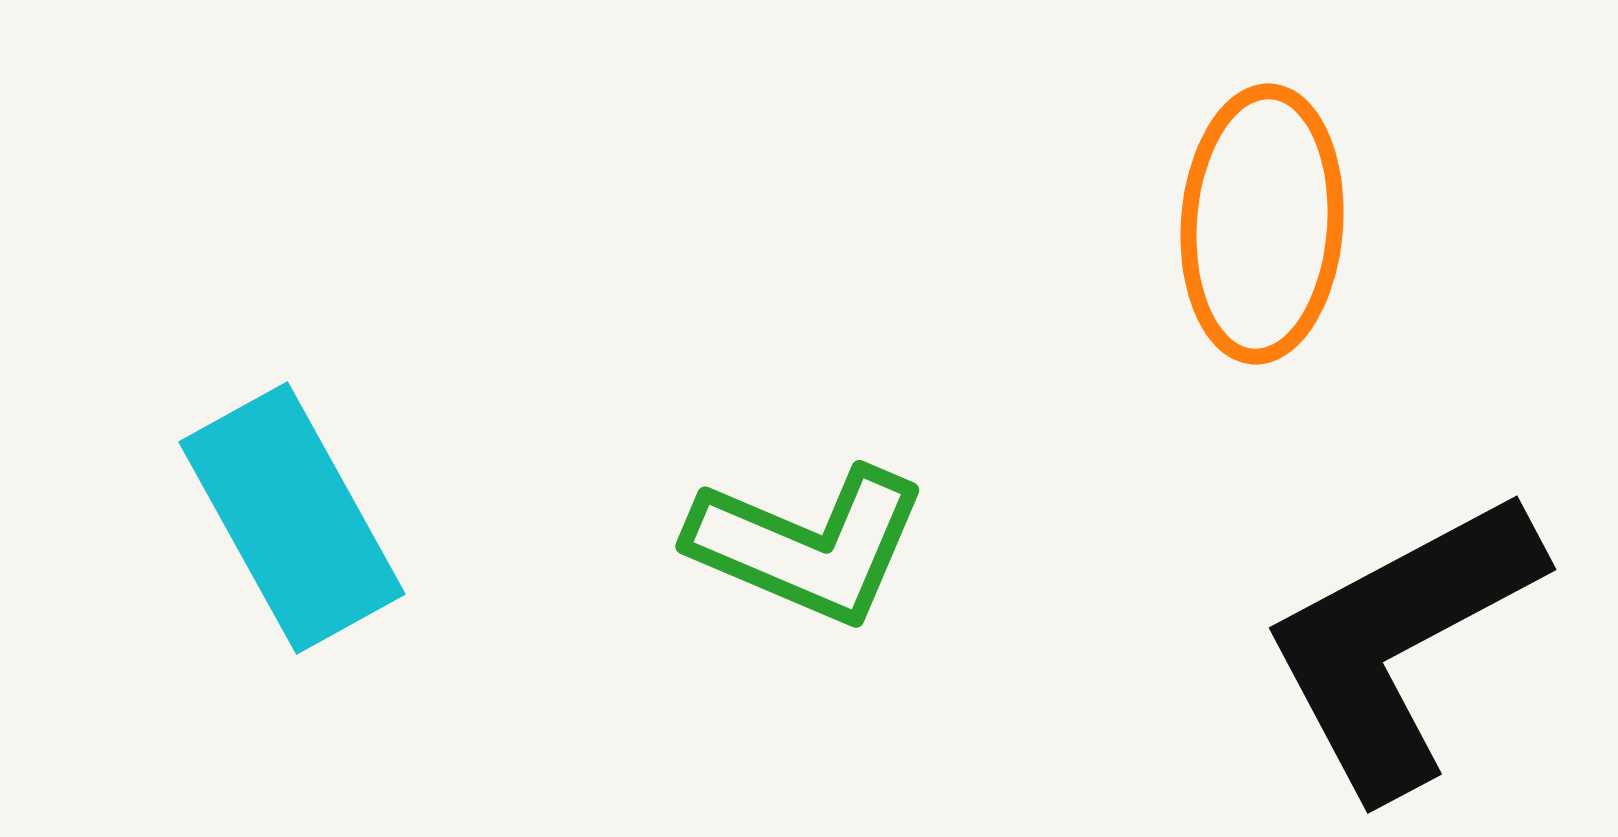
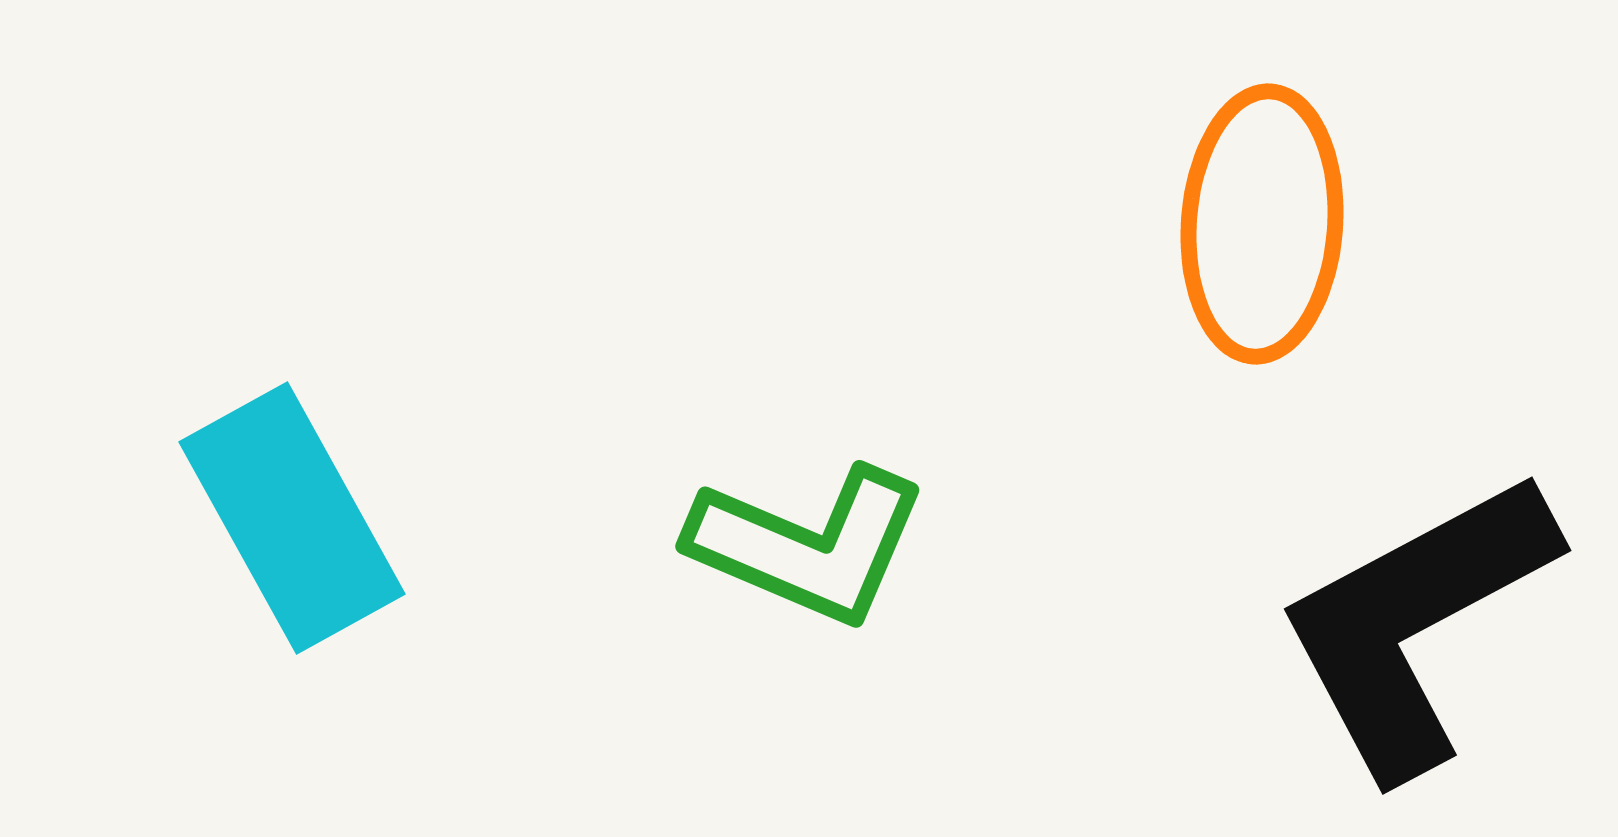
black L-shape: moved 15 px right, 19 px up
